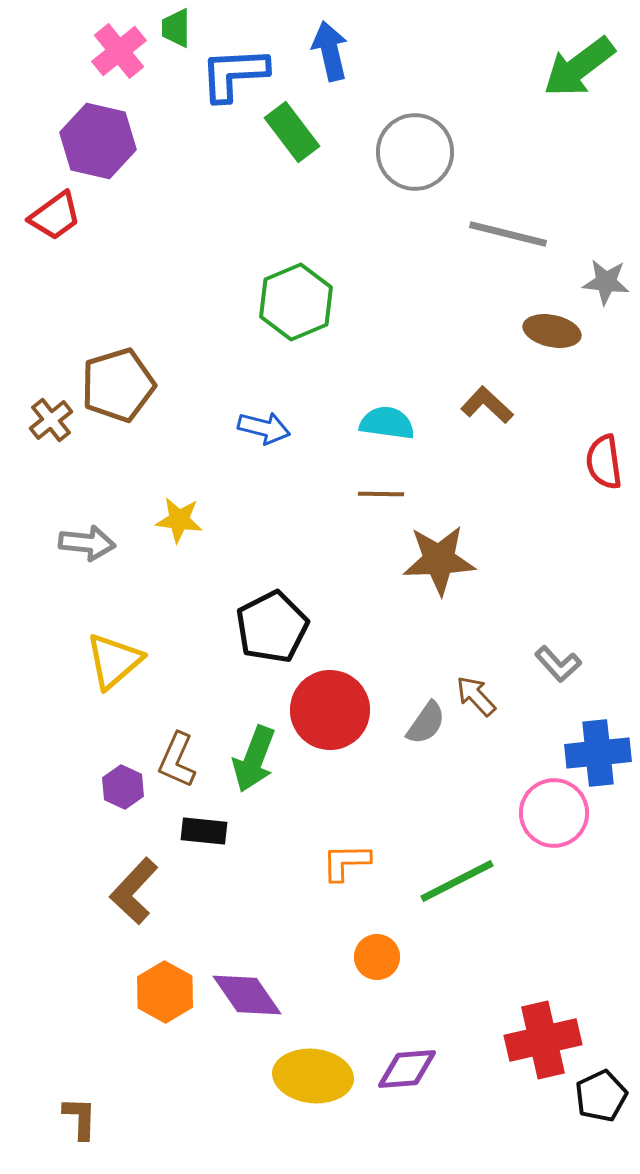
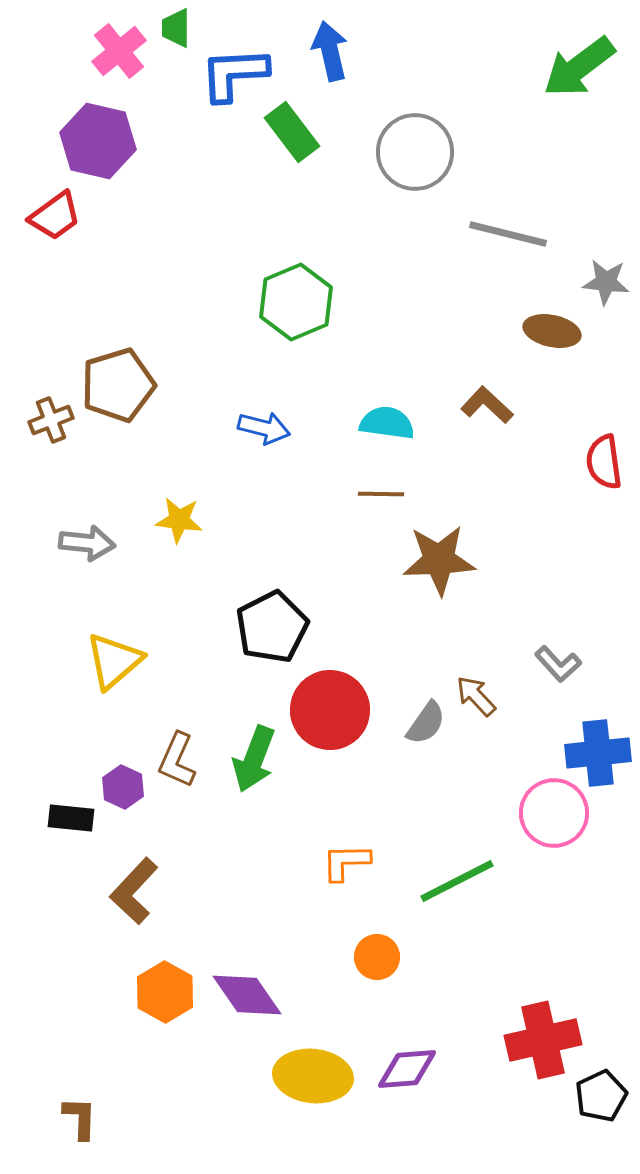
brown cross at (51, 420): rotated 18 degrees clockwise
black rectangle at (204, 831): moved 133 px left, 13 px up
